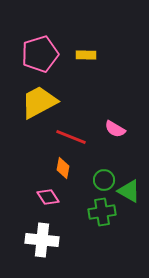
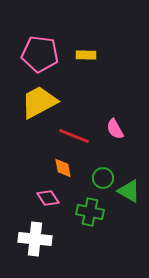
pink pentagon: rotated 24 degrees clockwise
pink semicircle: rotated 30 degrees clockwise
red line: moved 3 px right, 1 px up
orange diamond: rotated 20 degrees counterclockwise
green circle: moved 1 px left, 2 px up
pink diamond: moved 1 px down
green cross: moved 12 px left; rotated 20 degrees clockwise
white cross: moved 7 px left, 1 px up
